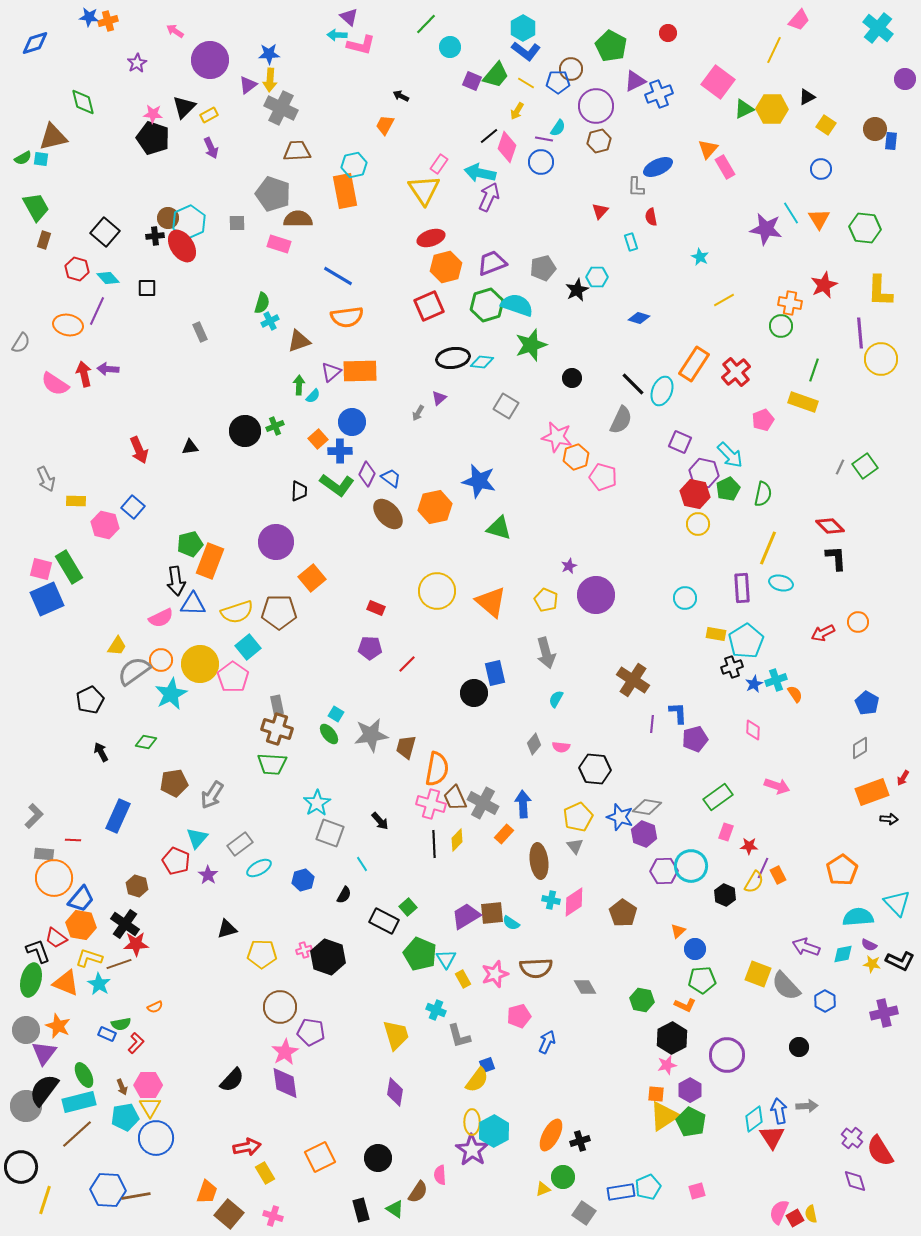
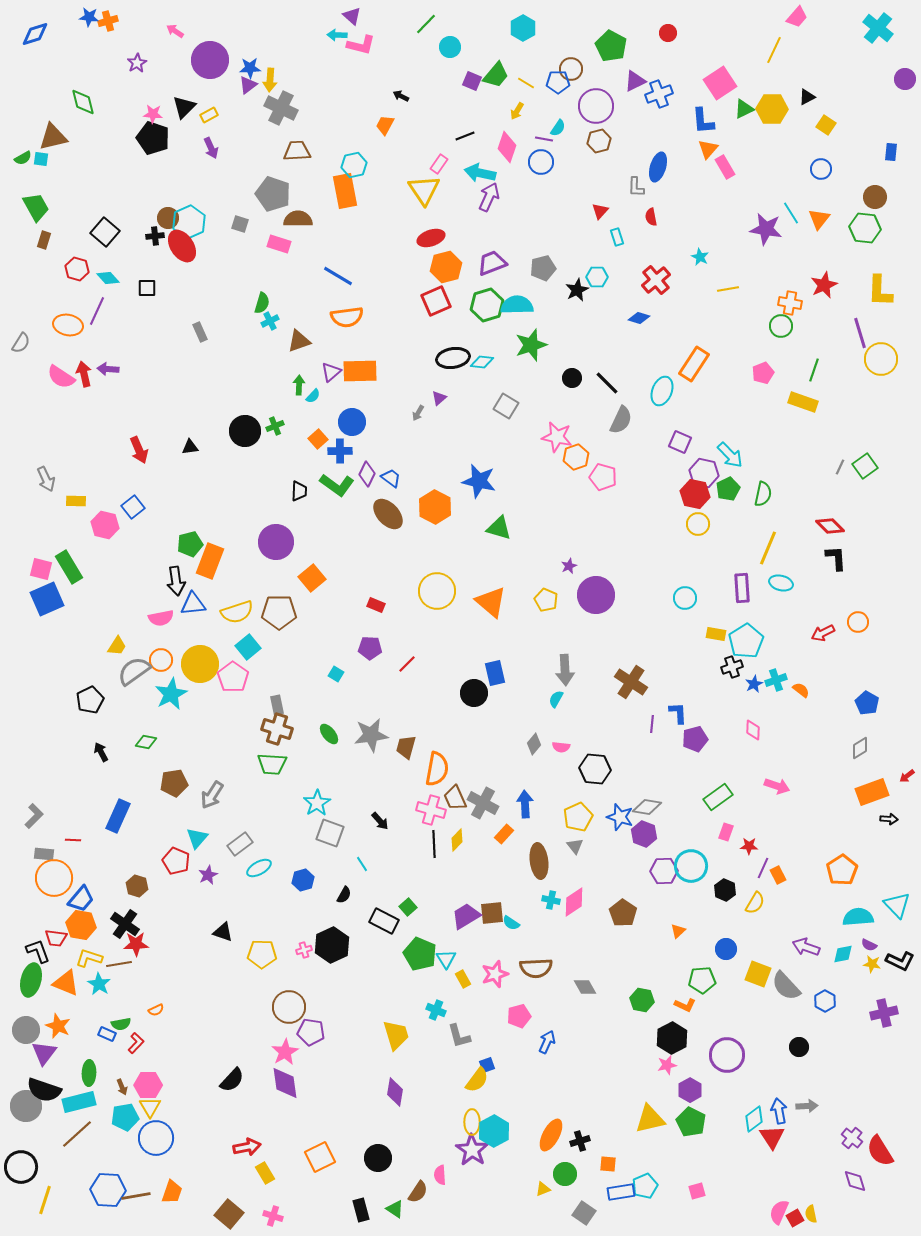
purple triangle at (349, 17): moved 3 px right, 1 px up
pink trapezoid at (799, 20): moved 2 px left, 3 px up
blue diamond at (35, 43): moved 9 px up
blue L-shape at (526, 51): moved 177 px right, 70 px down; rotated 48 degrees clockwise
blue star at (269, 54): moved 19 px left, 14 px down
pink square at (718, 82): moved 2 px right, 1 px down; rotated 20 degrees clockwise
brown circle at (875, 129): moved 68 px down
black line at (489, 136): moved 24 px left; rotated 18 degrees clockwise
blue rectangle at (891, 141): moved 11 px down
blue ellipse at (658, 167): rotated 48 degrees counterclockwise
orange triangle at (819, 219): rotated 10 degrees clockwise
gray square at (237, 223): moved 3 px right, 1 px down; rotated 18 degrees clockwise
cyan rectangle at (631, 242): moved 14 px left, 5 px up
yellow line at (724, 300): moved 4 px right, 11 px up; rotated 20 degrees clockwise
cyan semicircle at (517, 305): rotated 20 degrees counterclockwise
red square at (429, 306): moved 7 px right, 5 px up
purple line at (860, 333): rotated 12 degrees counterclockwise
red cross at (736, 372): moved 80 px left, 92 px up
pink semicircle at (55, 384): moved 6 px right, 7 px up
black line at (633, 384): moved 26 px left, 1 px up
pink pentagon at (763, 420): moved 47 px up
blue square at (133, 507): rotated 10 degrees clockwise
orange hexagon at (435, 507): rotated 20 degrees counterclockwise
blue triangle at (193, 604): rotated 8 degrees counterclockwise
red rectangle at (376, 608): moved 3 px up
pink semicircle at (161, 618): rotated 15 degrees clockwise
gray arrow at (546, 653): moved 19 px right, 17 px down; rotated 12 degrees clockwise
brown cross at (633, 680): moved 2 px left, 2 px down
orange semicircle at (795, 694): moved 6 px right, 4 px up; rotated 18 degrees counterclockwise
cyan square at (336, 714): moved 40 px up
red arrow at (903, 778): moved 4 px right, 2 px up; rotated 21 degrees clockwise
pink cross at (431, 804): moved 6 px down
blue arrow at (523, 804): moved 2 px right
purple star at (208, 875): rotated 12 degrees clockwise
yellow semicircle at (754, 882): moved 1 px right, 21 px down
black hexagon at (725, 895): moved 5 px up
cyan triangle at (897, 903): moved 2 px down
black triangle at (227, 929): moved 4 px left, 3 px down; rotated 35 degrees clockwise
red trapezoid at (56, 938): rotated 30 degrees counterclockwise
blue circle at (695, 949): moved 31 px right
black hexagon at (328, 957): moved 4 px right, 12 px up; rotated 16 degrees clockwise
brown line at (119, 964): rotated 10 degrees clockwise
orange semicircle at (155, 1007): moved 1 px right, 3 px down
brown circle at (280, 1007): moved 9 px right
green ellipse at (84, 1075): moved 5 px right, 2 px up; rotated 30 degrees clockwise
black semicircle at (44, 1090): rotated 108 degrees counterclockwise
orange square at (656, 1094): moved 48 px left, 70 px down
yellow triangle at (664, 1116): moved 14 px left, 3 px down; rotated 20 degrees clockwise
green circle at (563, 1177): moved 2 px right, 3 px up
cyan pentagon at (648, 1187): moved 3 px left, 1 px up
orange trapezoid at (207, 1192): moved 35 px left
